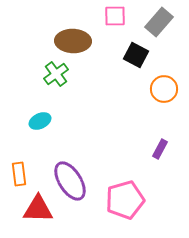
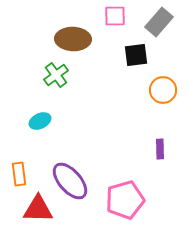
brown ellipse: moved 2 px up
black square: rotated 35 degrees counterclockwise
green cross: moved 1 px down
orange circle: moved 1 px left, 1 px down
purple rectangle: rotated 30 degrees counterclockwise
purple ellipse: rotated 9 degrees counterclockwise
